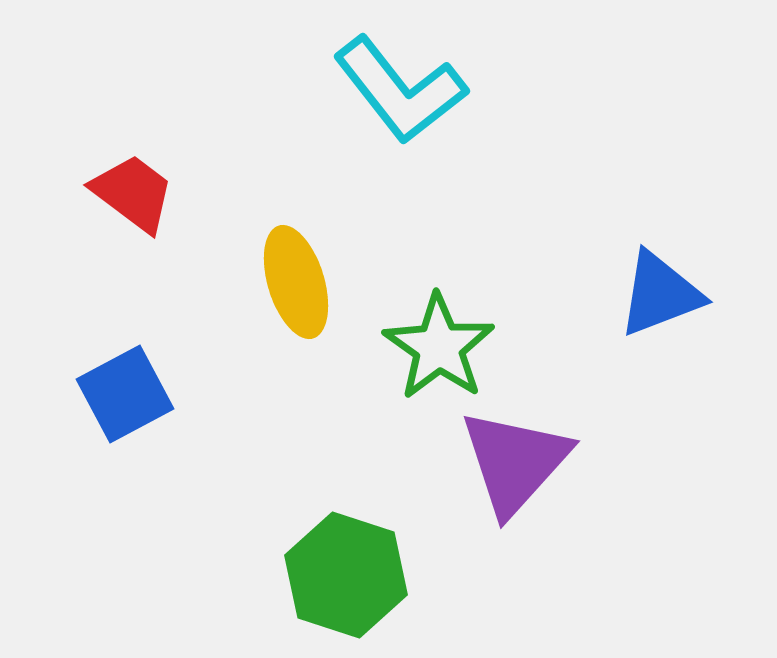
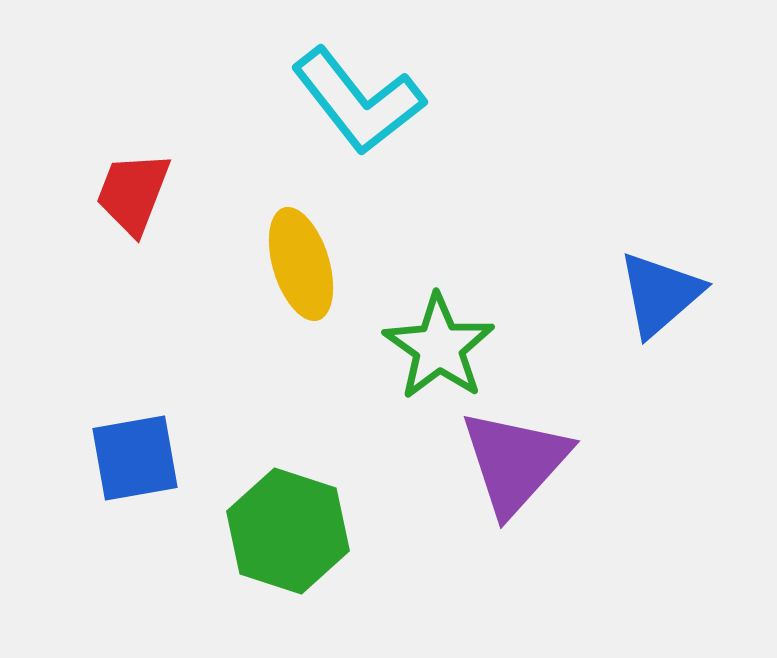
cyan L-shape: moved 42 px left, 11 px down
red trapezoid: rotated 106 degrees counterclockwise
yellow ellipse: moved 5 px right, 18 px up
blue triangle: rotated 20 degrees counterclockwise
blue square: moved 10 px right, 64 px down; rotated 18 degrees clockwise
green hexagon: moved 58 px left, 44 px up
